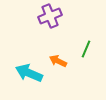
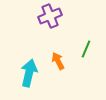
orange arrow: rotated 36 degrees clockwise
cyan arrow: rotated 80 degrees clockwise
